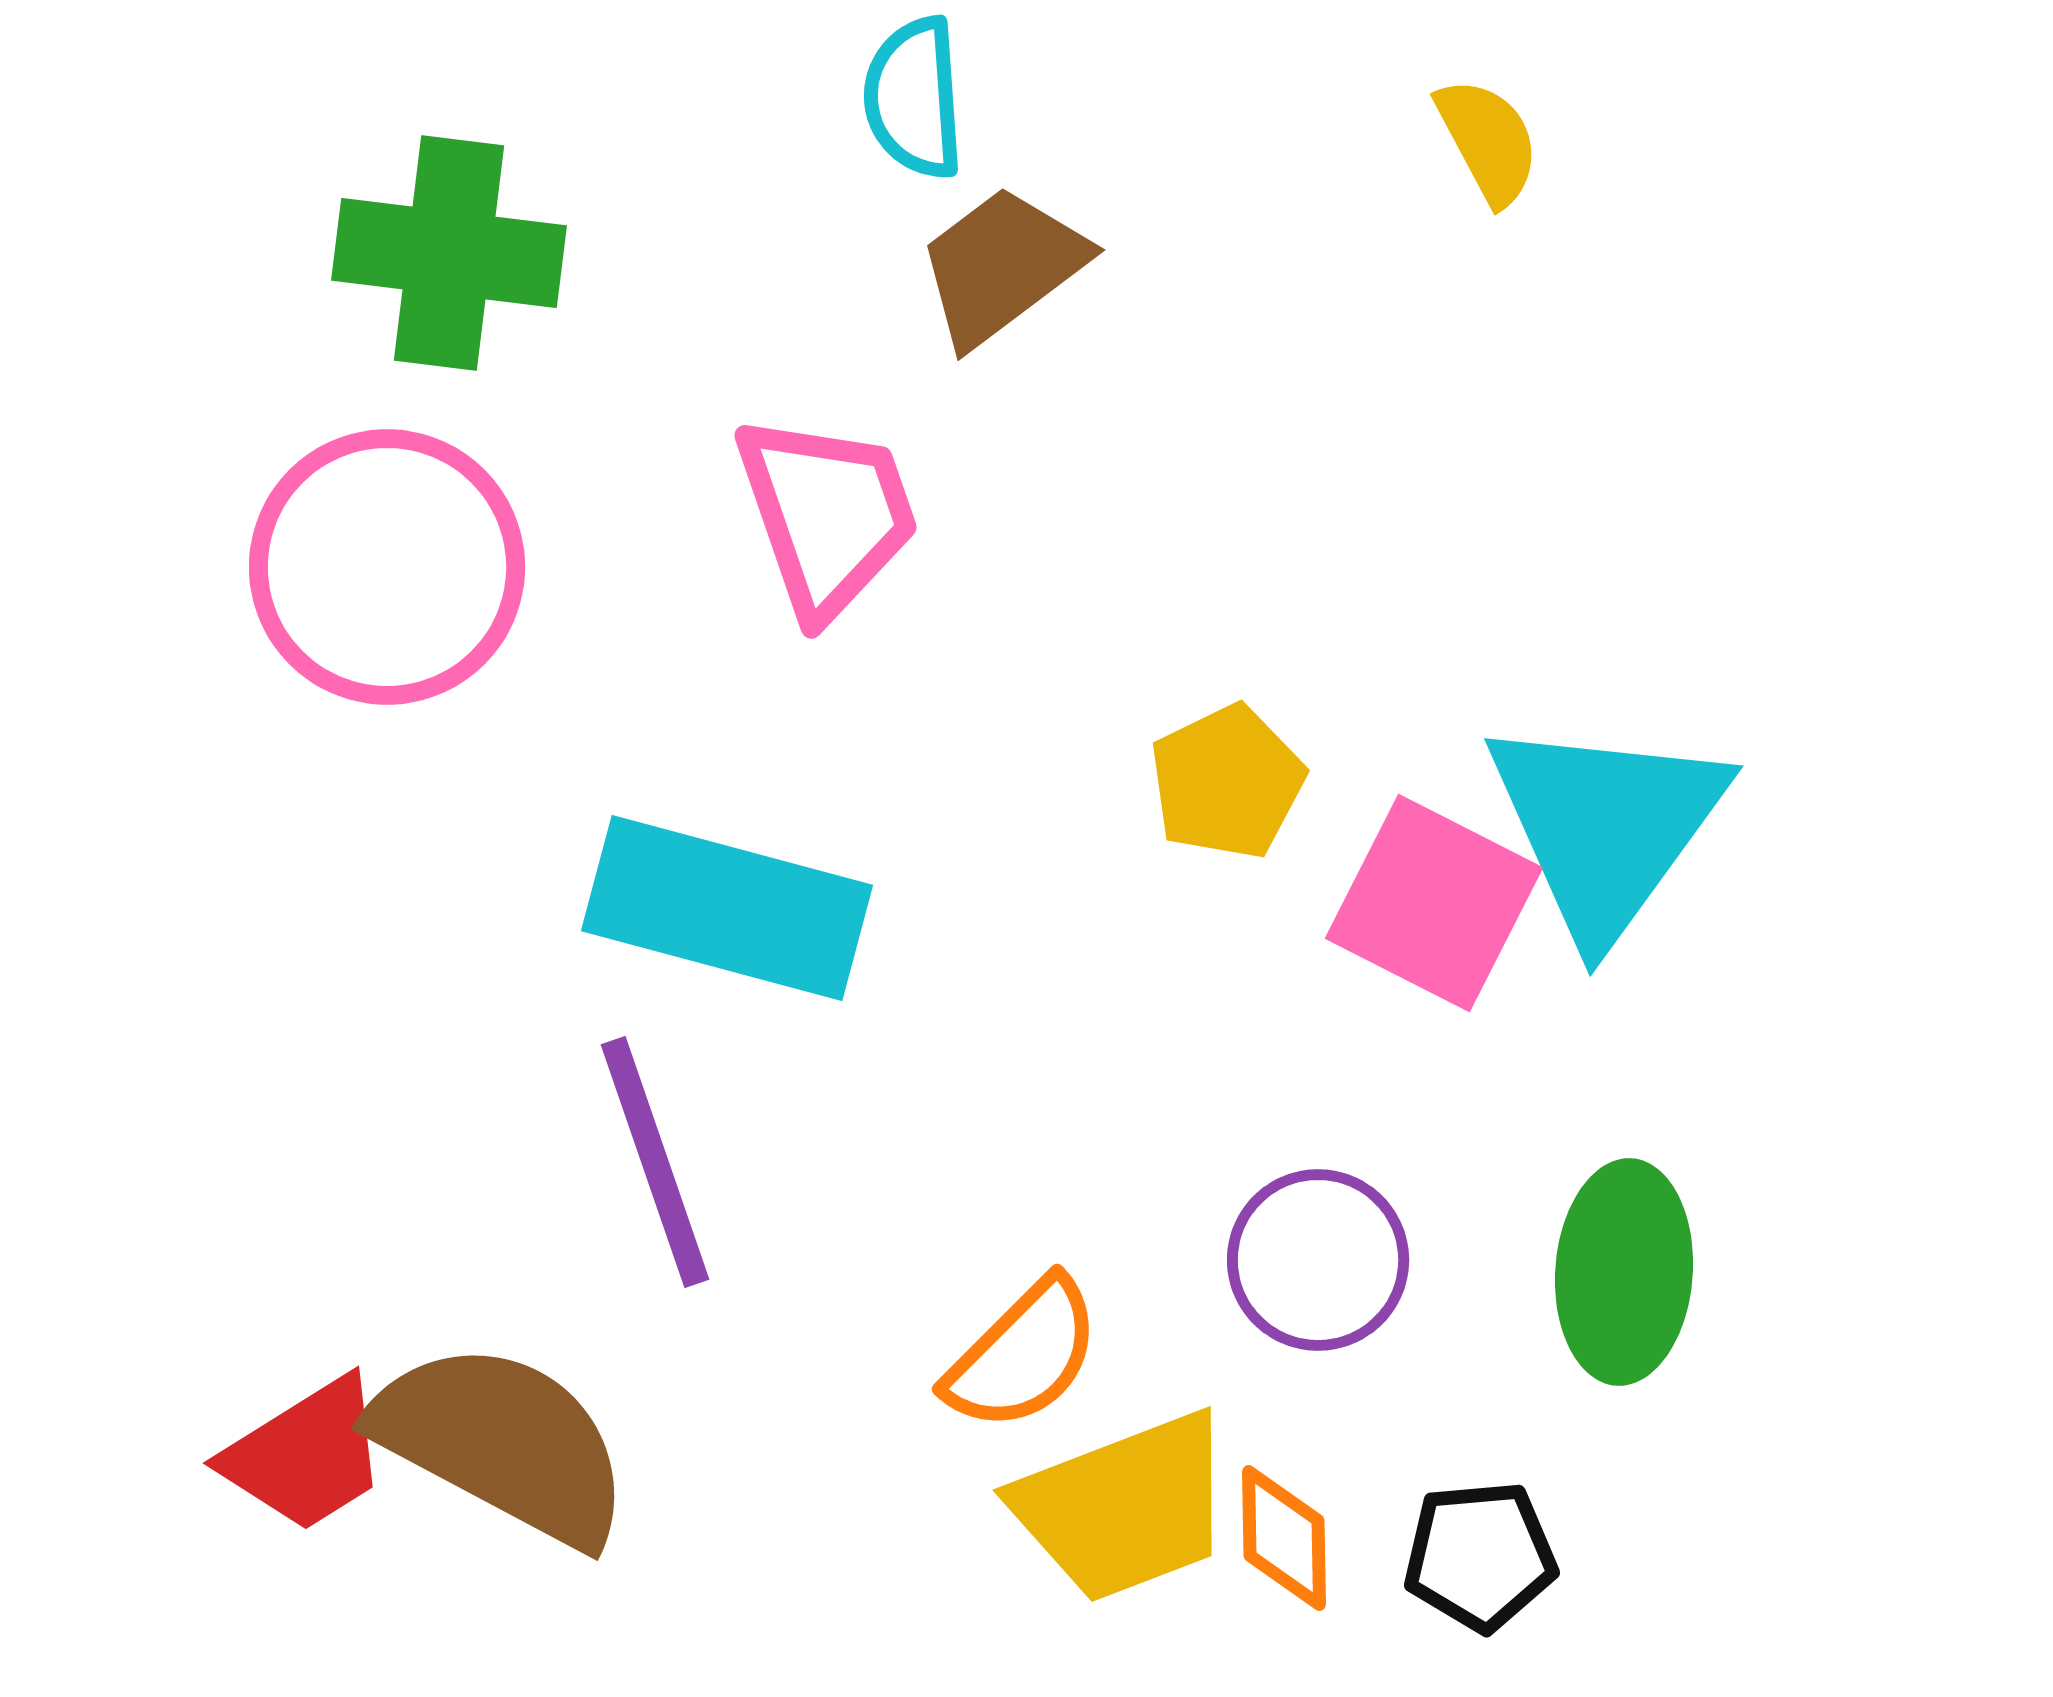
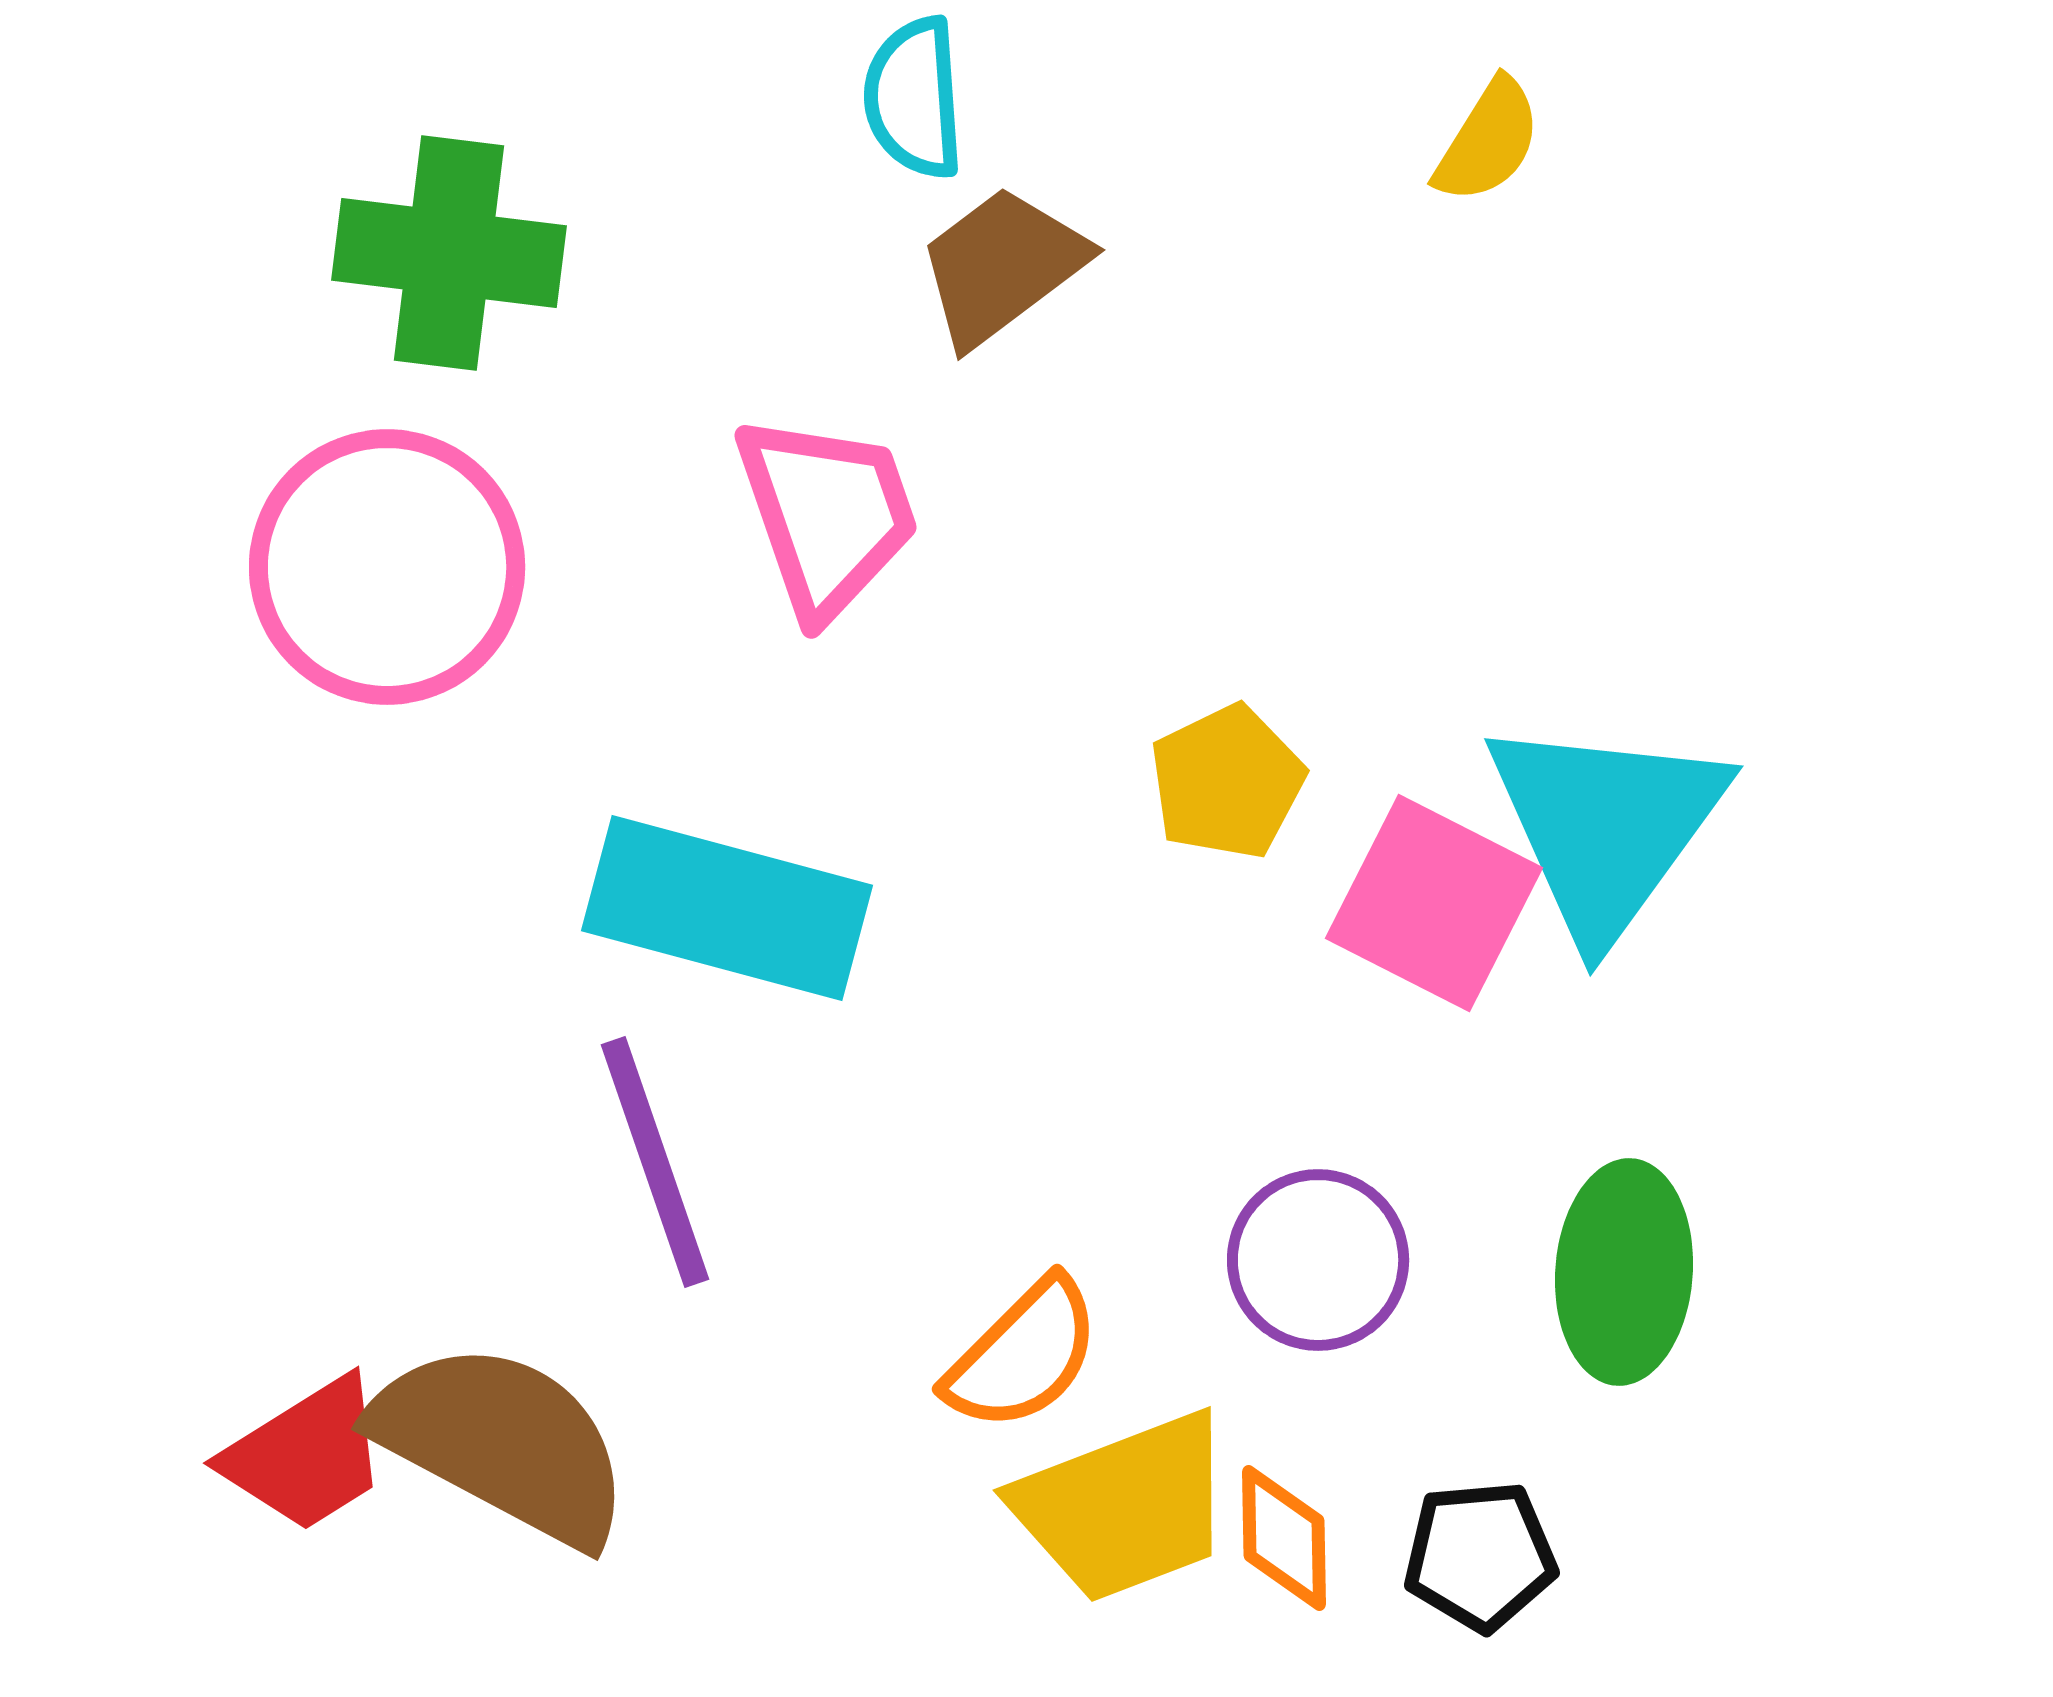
yellow semicircle: rotated 60 degrees clockwise
